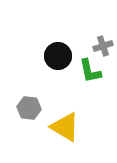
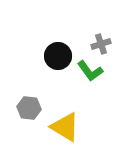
gray cross: moved 2 px left, 2 px up
green L-shape: rotated 24 degrees counterclockwise
